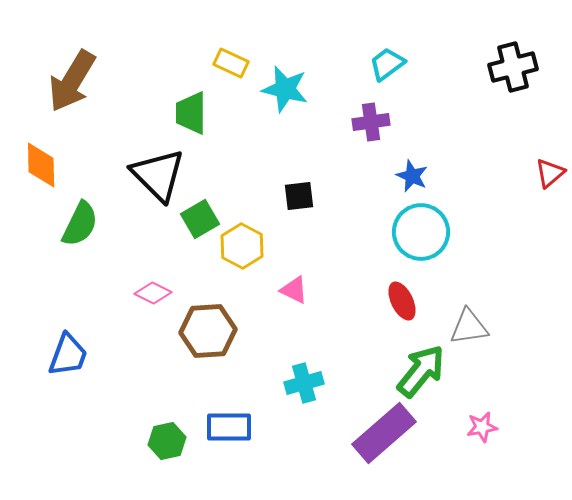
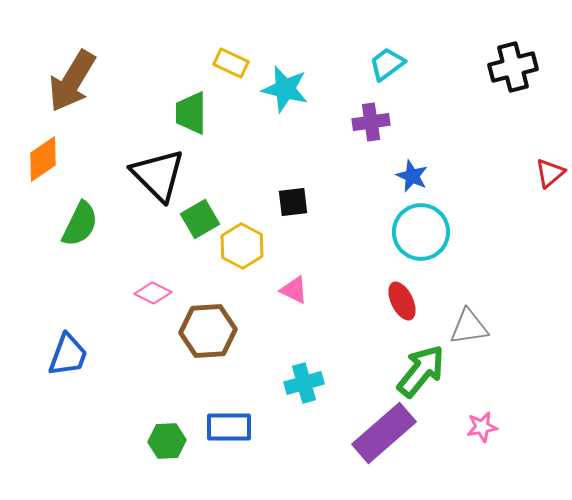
orange diamond: moved 2 px right, 6 px up; rotated 57 degrees clockwise
black square: moved 6 px left, 6 px down
green hexagon: rotated 9 degrees clockwise
